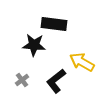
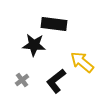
yellow arrow: rotated 10 degrees clockwise
